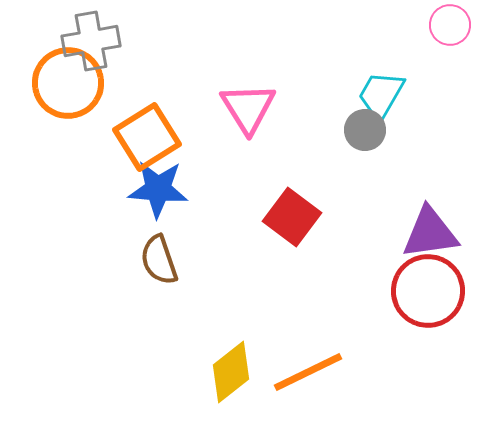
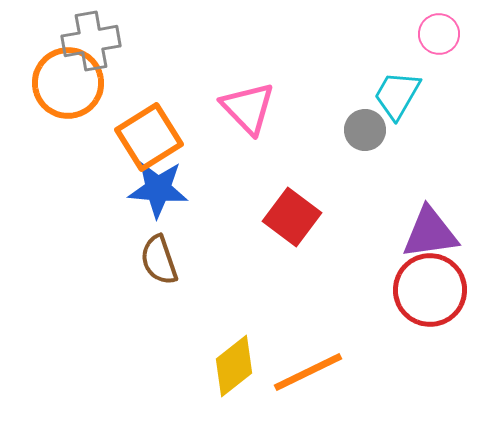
pink circle: moved 11 px left, 9 px down
cyan trapezoid: moved 16 px right
pink triangle: rotated 12 degrees counterclockwise
orange square: moved 2 px right
red circle: moved 2 px right, 1 px up
yellow diamond: moved 3 px right, 6 px up
